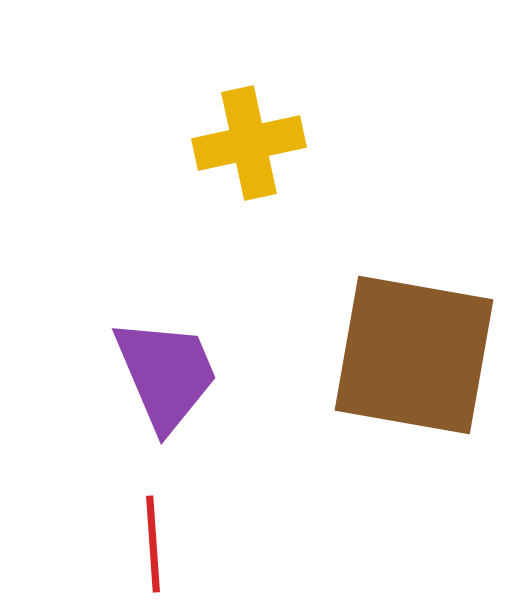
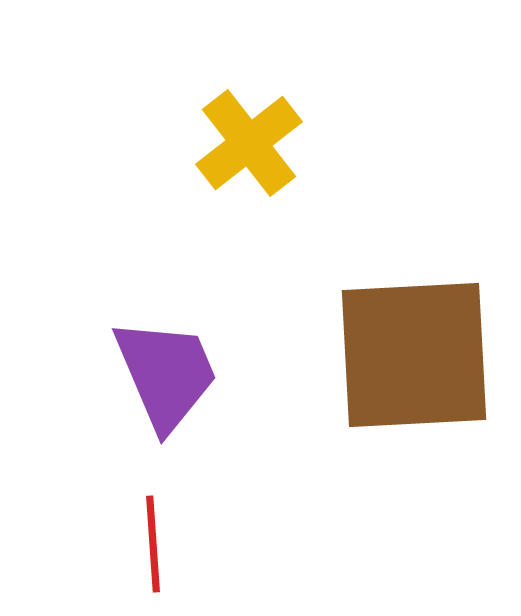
yellow cross: rotated 26 degrees counterclockwise
brown square: rotated 13 degrees counterclockwise
